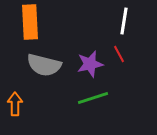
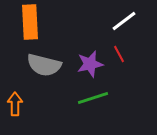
white line: rotated 44 degrees clockwise
